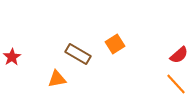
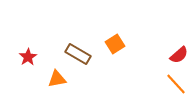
red star: moved 16 px right
